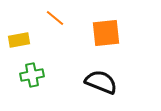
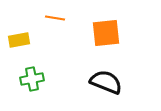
orange line: rotated 30 degrees counterclockwise
green cross: moved 4 px down
black semicircle: moved 5 px right
